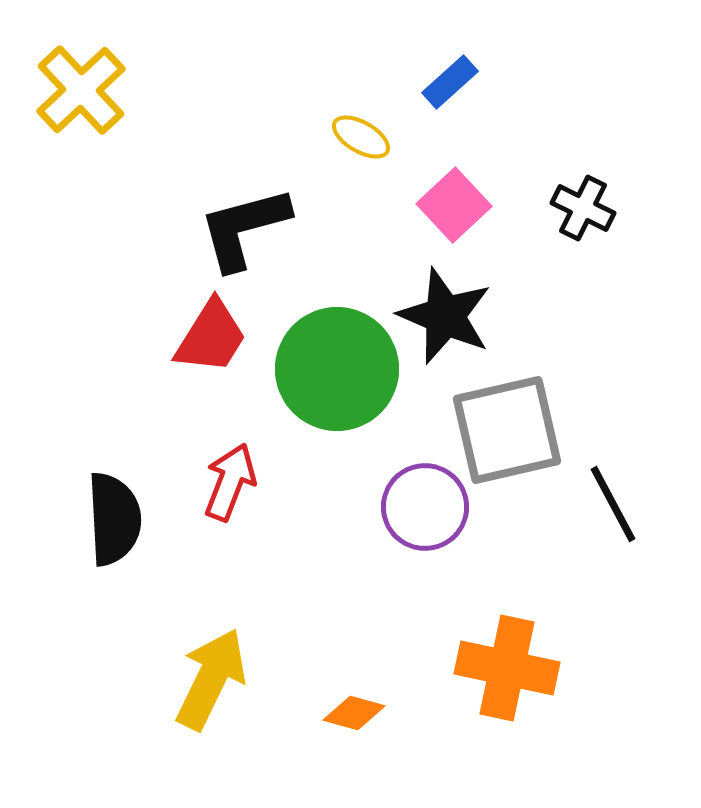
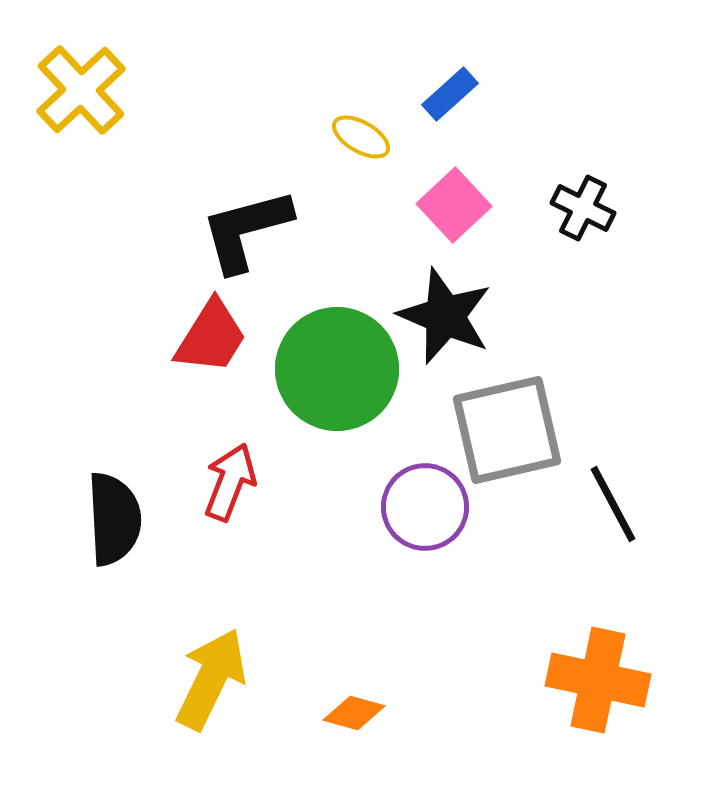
blue rectangle: moved 12 px down
black L-shape: moved 2 px right, 2 px down
orange cross: moved 91 px right, 12 px down
